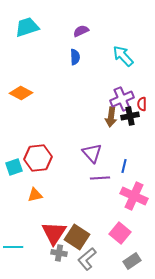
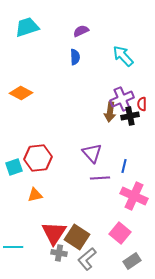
brown arrow: moved 1 px left, 5 px up
